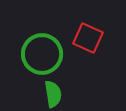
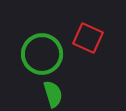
green semicircle: rotated 8 degrees counterclockwise
